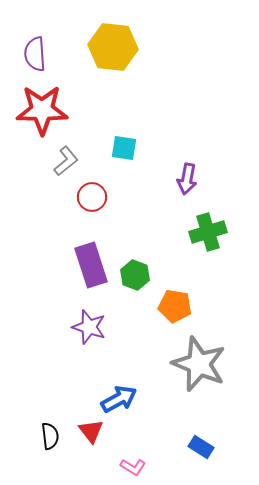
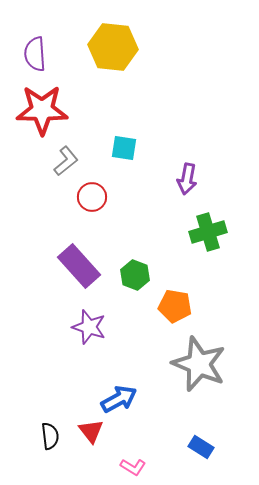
purple rectangle: moved 12 px left, 1 px down; rotated 24 degrees counterclockwise
